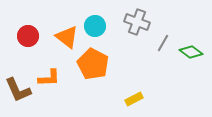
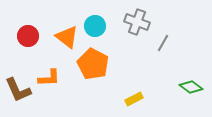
green diamond: moved 35 px down
